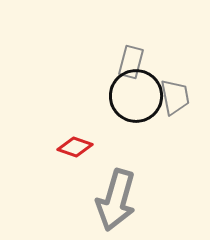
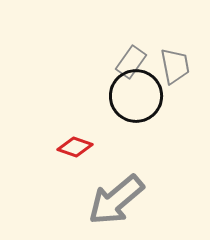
gray rectangle: rotated 20 degrees clockwise
gray trapezoid: moved 31 px up
gray arrow: rotated 34 degrees clockwise
